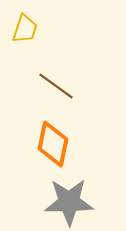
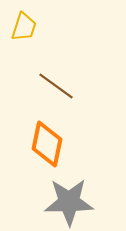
yellow trapezoid: moved 1 px left, 2 px up
orange diamond: moved 6 px left
